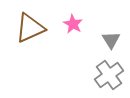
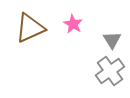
gray triangle: moved 1 px right
gray cross: moved 1 px right, 4 px up
